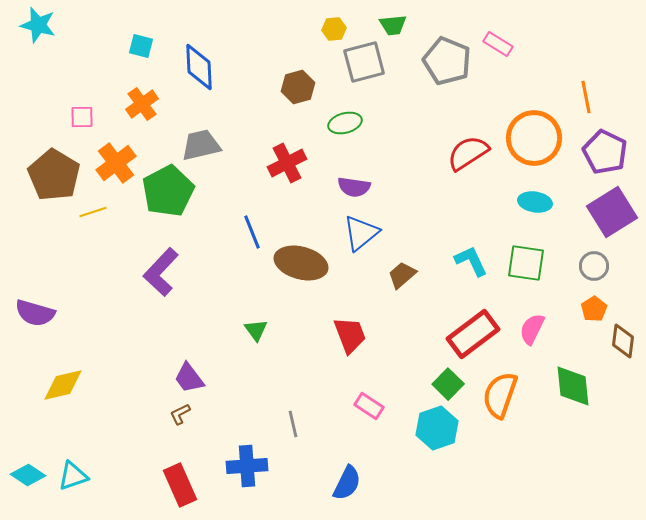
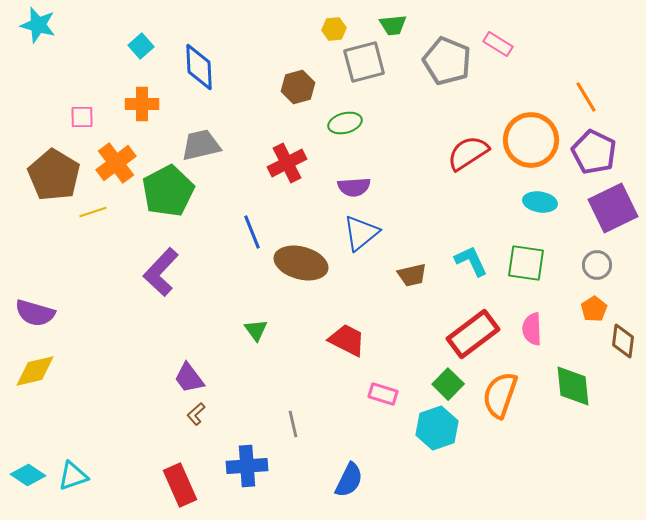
cyan square at (141, 46): rotated 35 degrees clockwise
orange line at (586, 97): rotated 20 degrees counterclockwise
orange cross at (142, 104): rotated 36 degrees clockwise
orange circle at (534, 138): moved 3 px left, 2 px down
purple pentagon at (605, 152): moved 11 px left
purple semicircle at (354, 187): rotated 12 degrees counterclockwise
cyan ellipse at (535, 202): moved 5 px right
purple square at (612, 212): moved 1 px right, 4 px up; rotated 6 degrees clockwise
gray circle at (594, 266): moved 3 px right, 1 px up
brown trapezoid at (402, 275): moved 10 px right; rotated 152 degrees counterclockwise
pink semicircle at (532, 329): rotated 28 degrees counterclockwise
red trapezoid at (350, 335): moved 3 px left, 5 px down; rotated 42 degrees counterclockwise
yellow diamond at (63, 385): moved 28 px left, 14 px up
pink rectangle at (369, 406): moved 14 px right, 12 px up; rotated 16 degrees counterclockwise
brown L-shape at (180, 414): moved 16 px right; rotated 15 degrees counterclockwise
blue semicircle at (347, 483): moved 2 px right, 3 px up
